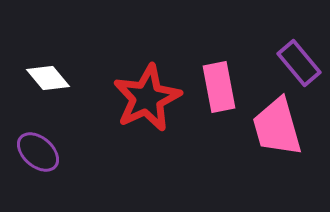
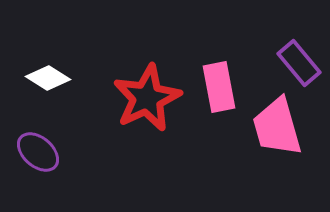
white diamond: rotated 18 degrees counterclockwise
